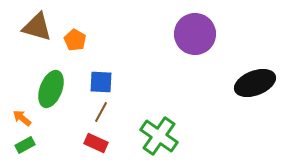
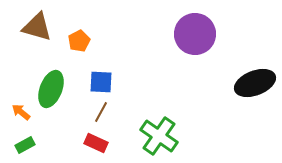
orange pentagon: moved 4 px right, 1 px down; rotated 15 degrees clockwise
orange arrow: moved 1 px left, 6 px up
